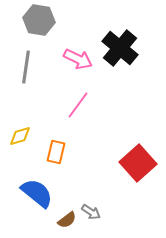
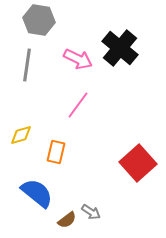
gray line: moved 1 px right, 2 px up
yellow diamond: moved 1 px right, 1 px up
